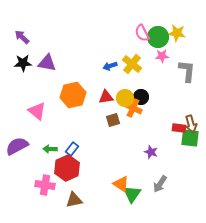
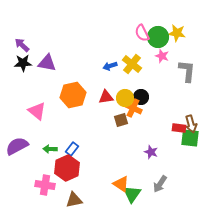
purple arrow: moved 8 px down
pink star: rotated 24 degrees clockwise
brown square: moved 8 px right
